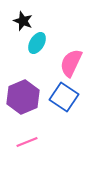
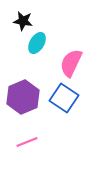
black star: rotated 12 degrees counterclockwise
blue square: moved 1 px down
